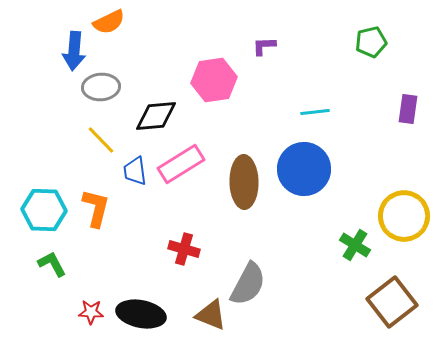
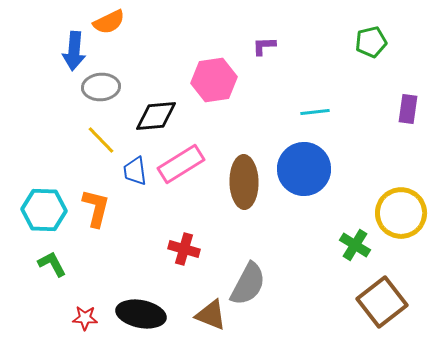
yellow circle: moved 3 px left, 3 px up
brown square: moved 10 px left
red star: moved 6 px left, 6 px down
